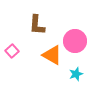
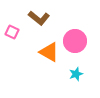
brown L-shape: moved 2 px right, 7 px up; rotated 55 degrees counterclockwise
pink square: moved 19 px up; rotated 24 degrees counterclockwise
orange triangle: moved 3 px left, 3 px up
